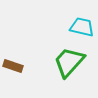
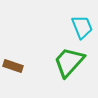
cyan trapezoid: rotated 55 degrees clockwise
